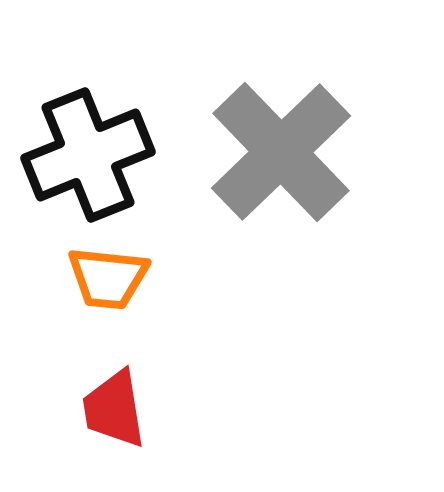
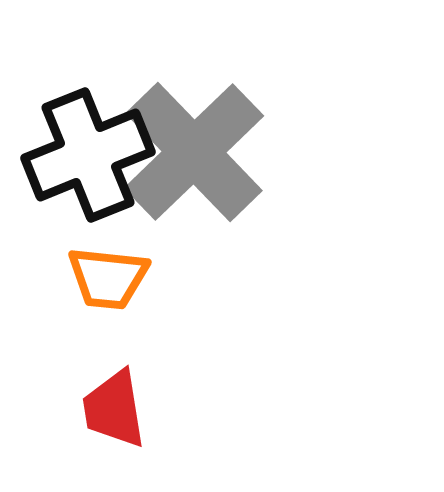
gray cross: moved 87 px left
